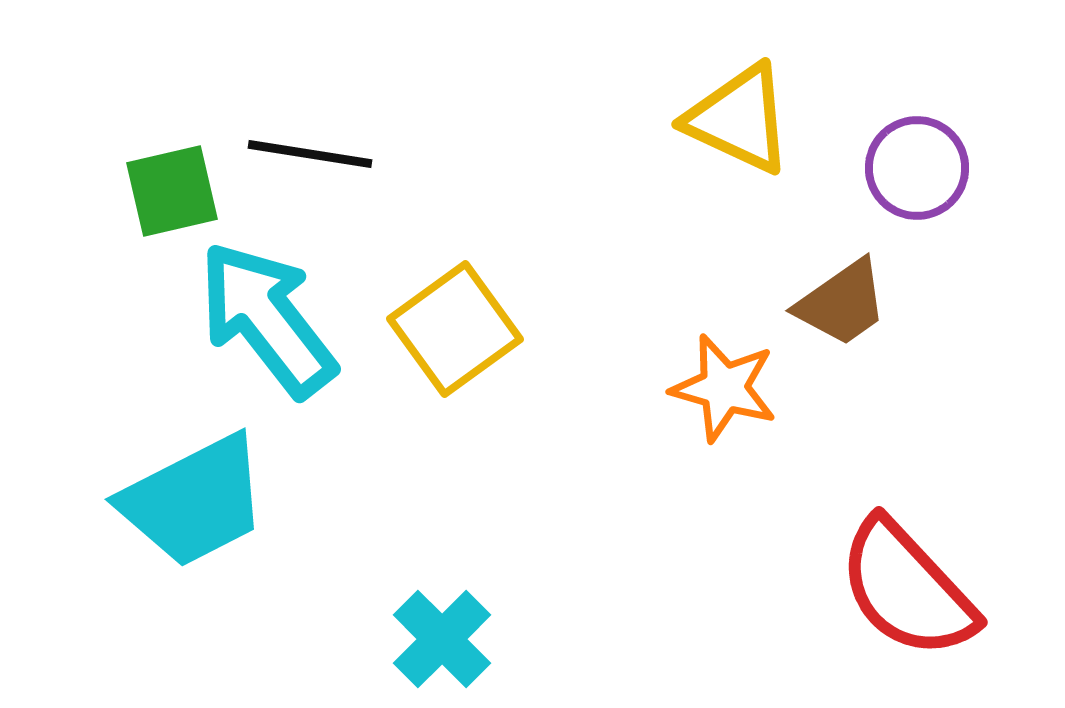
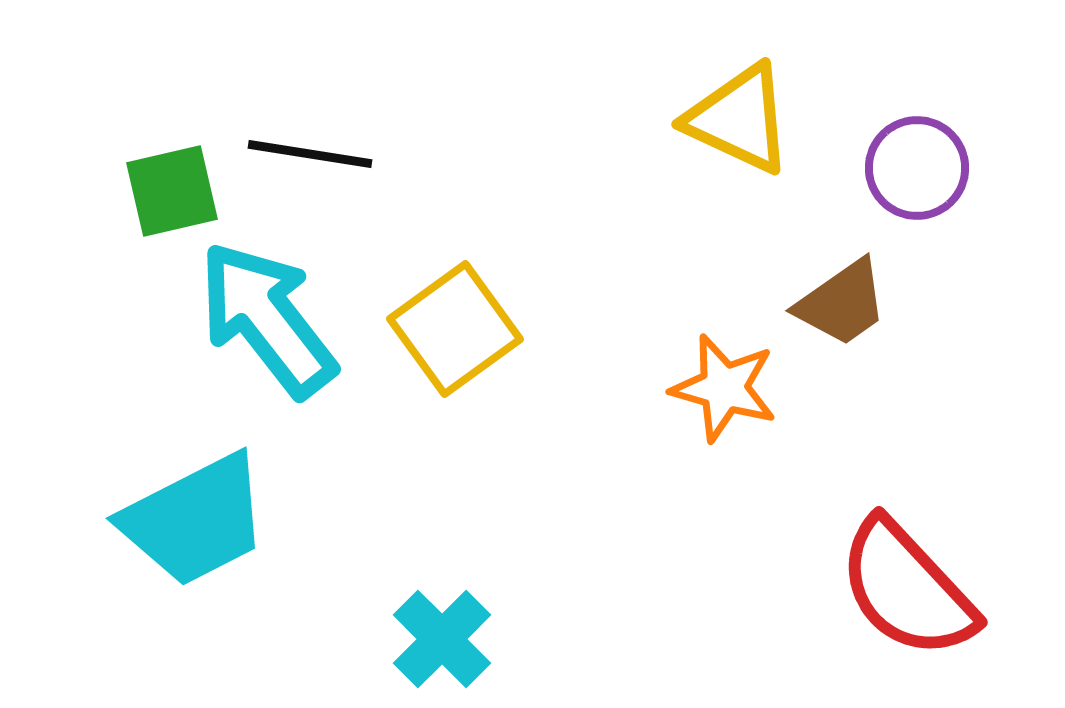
cyan trapezoid: moved 1 px right, 19 px down
